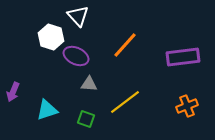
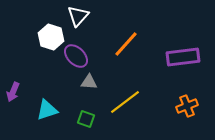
white triangle: rotated 25 degrees clockwise
orange line: moved 1 px right, 1 px up
purple ellipse: rotated 20 degrees clockwise
gray triangle: moved 2 px up
